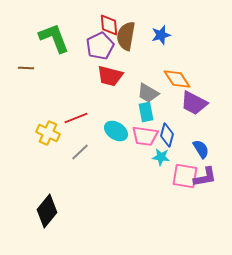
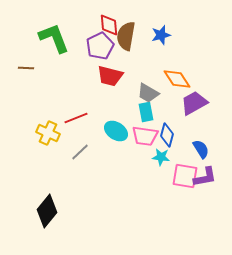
purple trapezoid: rotated 124 degrees clockwise
